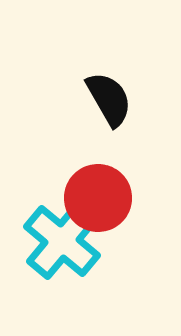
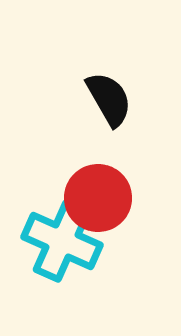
cyan cross: rotated 16 degrees counterclockwise
